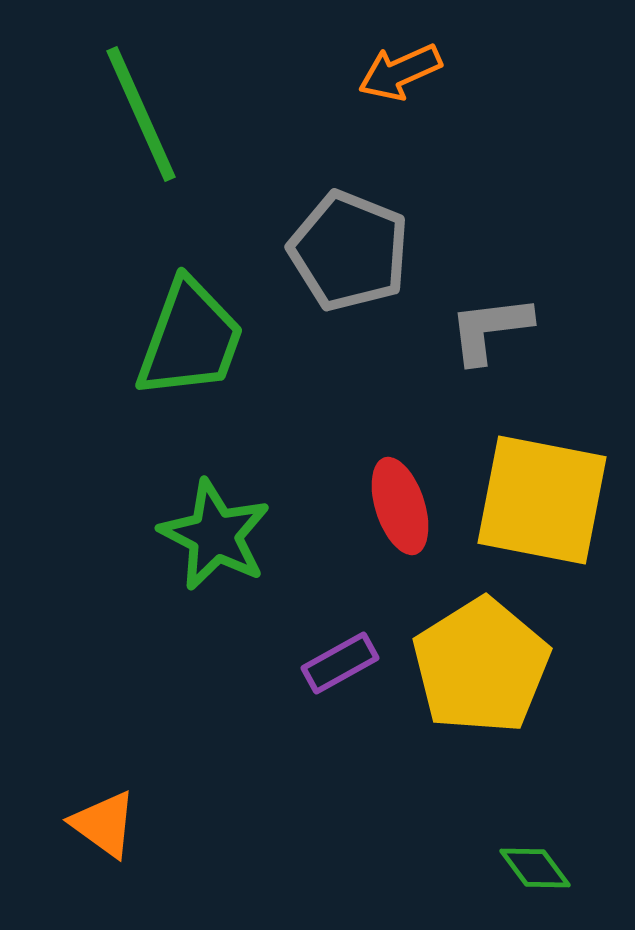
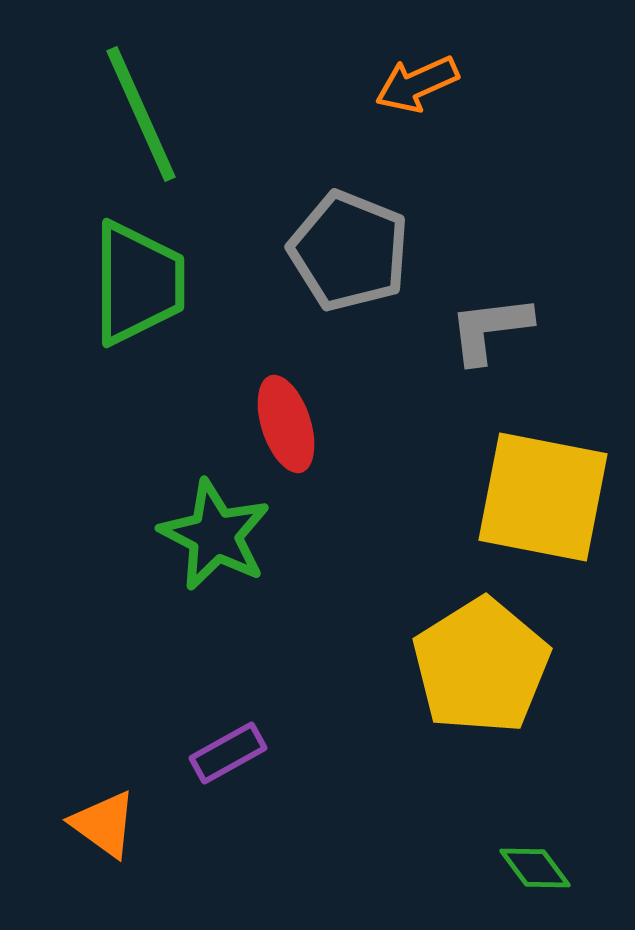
orange arrow: moved 17 px right, 12 px down
green trapezoid: moved 52 px left, 56 px up; rotated 20 degrees counterclockwise
yellow square: moved 1 px right, 3 px up
red ellipse: moved 114 px left, 82 px up
purple rectangle: moved 112 px left, 90 px down
